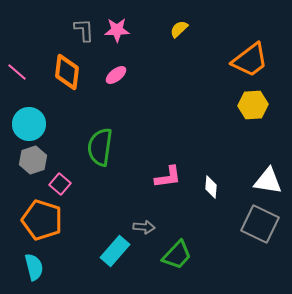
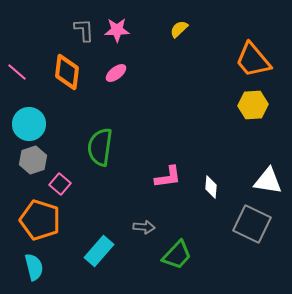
orange trapezoid: moved 3 px right; rotated 87 degrees clockwise
pink ellipse: moved 2 px up
orange pentagon: moved 2 px left
gray square: moved 8 px left
cyan rectangle: moved 16 px left
